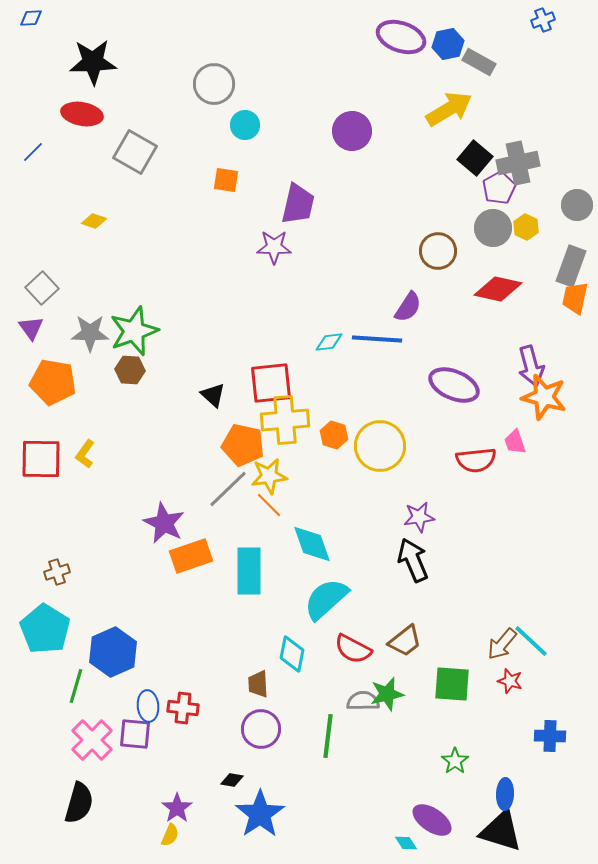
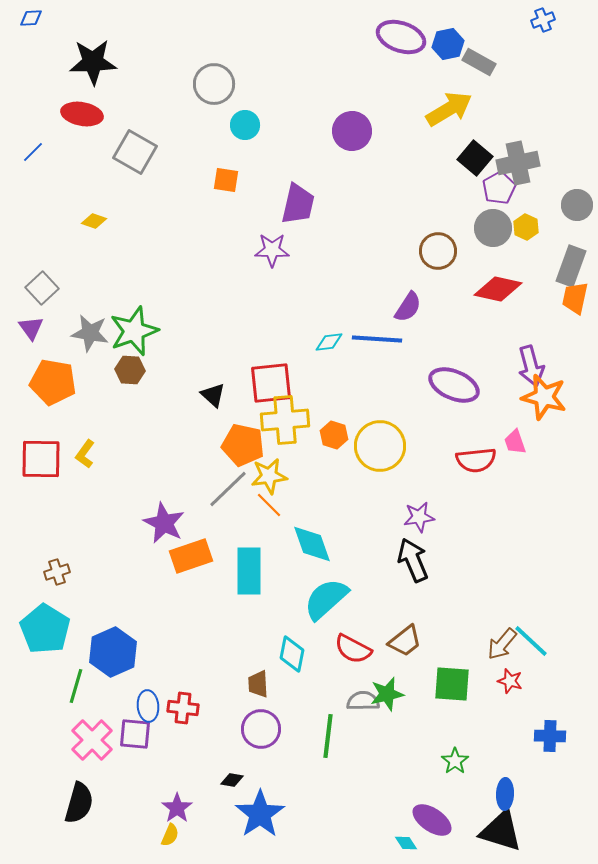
purple star at (274, 247): moved 2 px left, 3 px down
gray star at (90, 333): rotated 9 degrees clockwise
